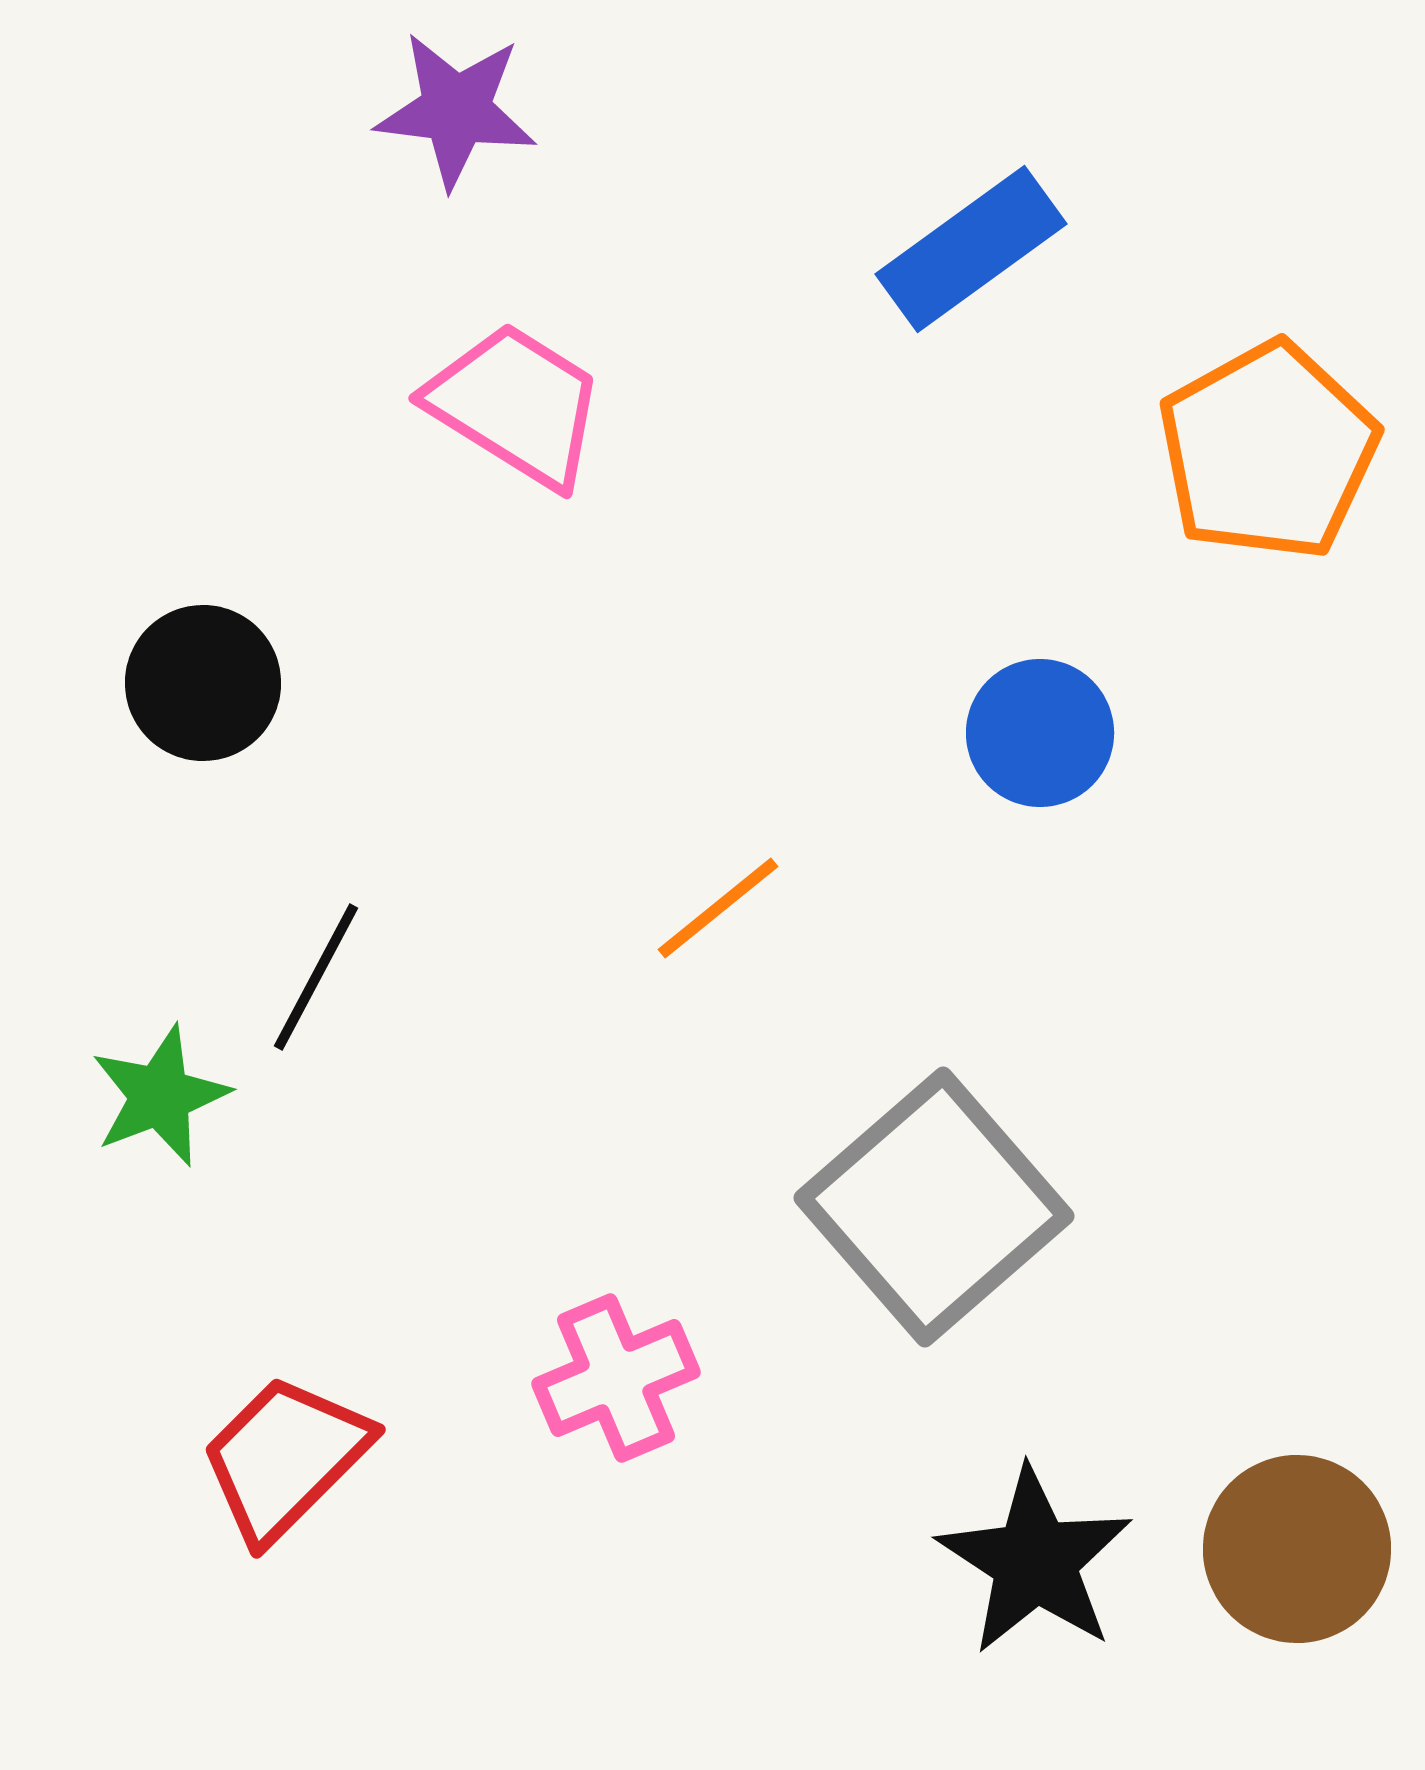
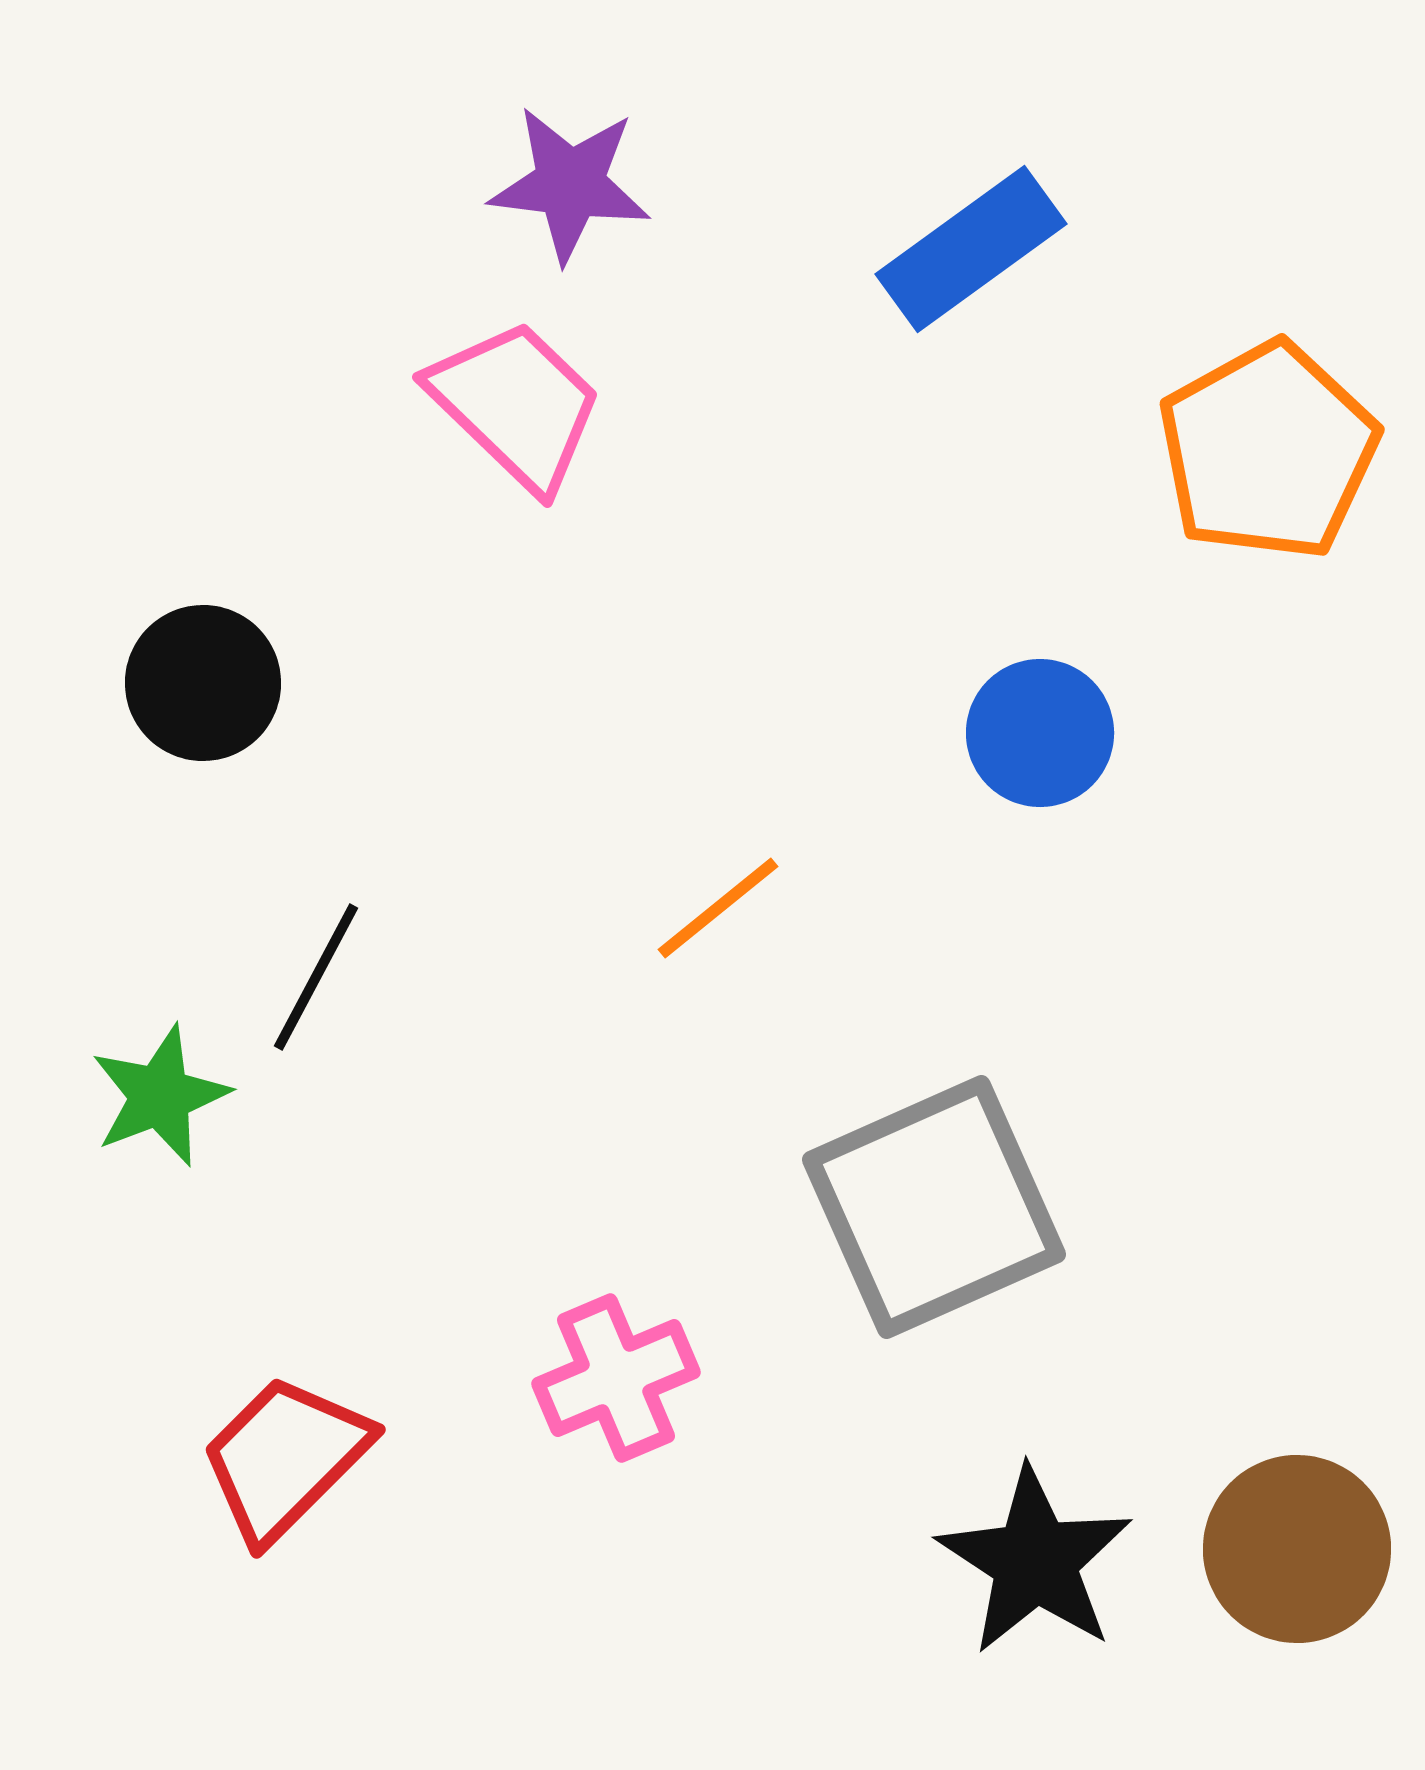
purple star: moved 114 px right, 74 px down
pink trapezoid: rotated 12 degrees clockwise
gray square: rotated 17 degrees clockwise
